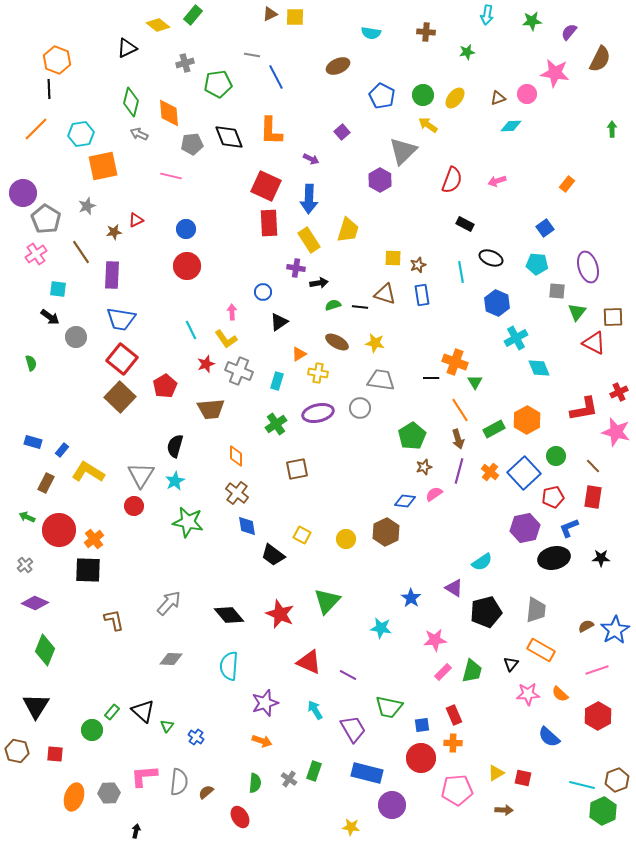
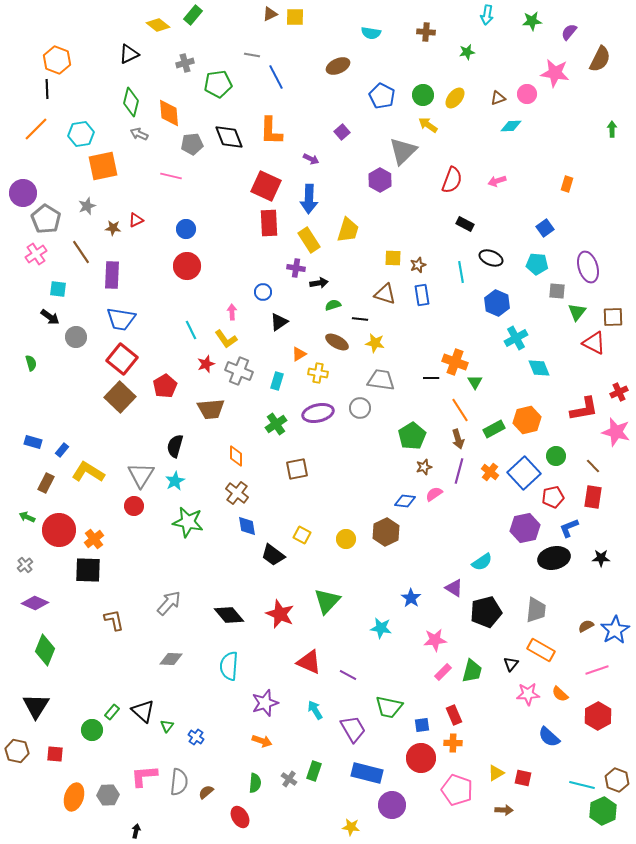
black triangle at (127, 48): moved 2 px right, 6 px down
black line at (49, 89): moved 2 px left
orange rectangle at (567, 184): rotated 21 degrees counterclockwise
brown star at (114, 232): moved 1 px left, 4 px up; rotated 14 degrees clockwise
black line at (360, 307): moved 12 px down
orange hexagon at (527, 420): rotated 16 degrees clockwise
brown hexagon at (617, 780): rotated 20 degrees counterclockwise
pink pentagon at (457, 790): rotated 24 degrees clockwise
gray hexagon at (109, 793): moved 1 px left, 2 px down
